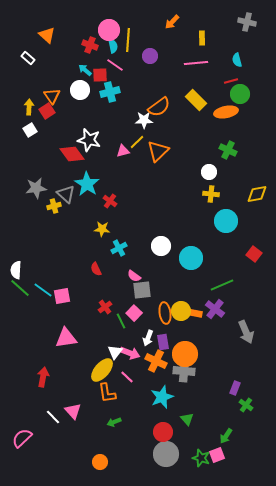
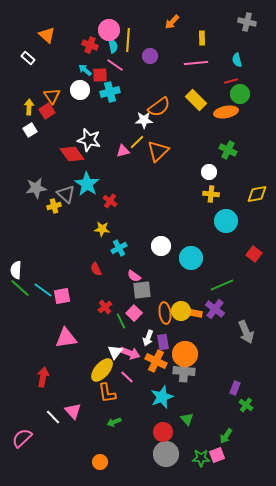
green star at (201, 458): rotated 18 degrees counterclockwise
